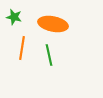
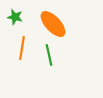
green star: moved 1 px right
orange ellipse: rotated 36 degrees clockwise
